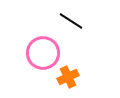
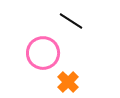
orange cross: moved 5 px down; rotated 20 degrees counterclockwise
